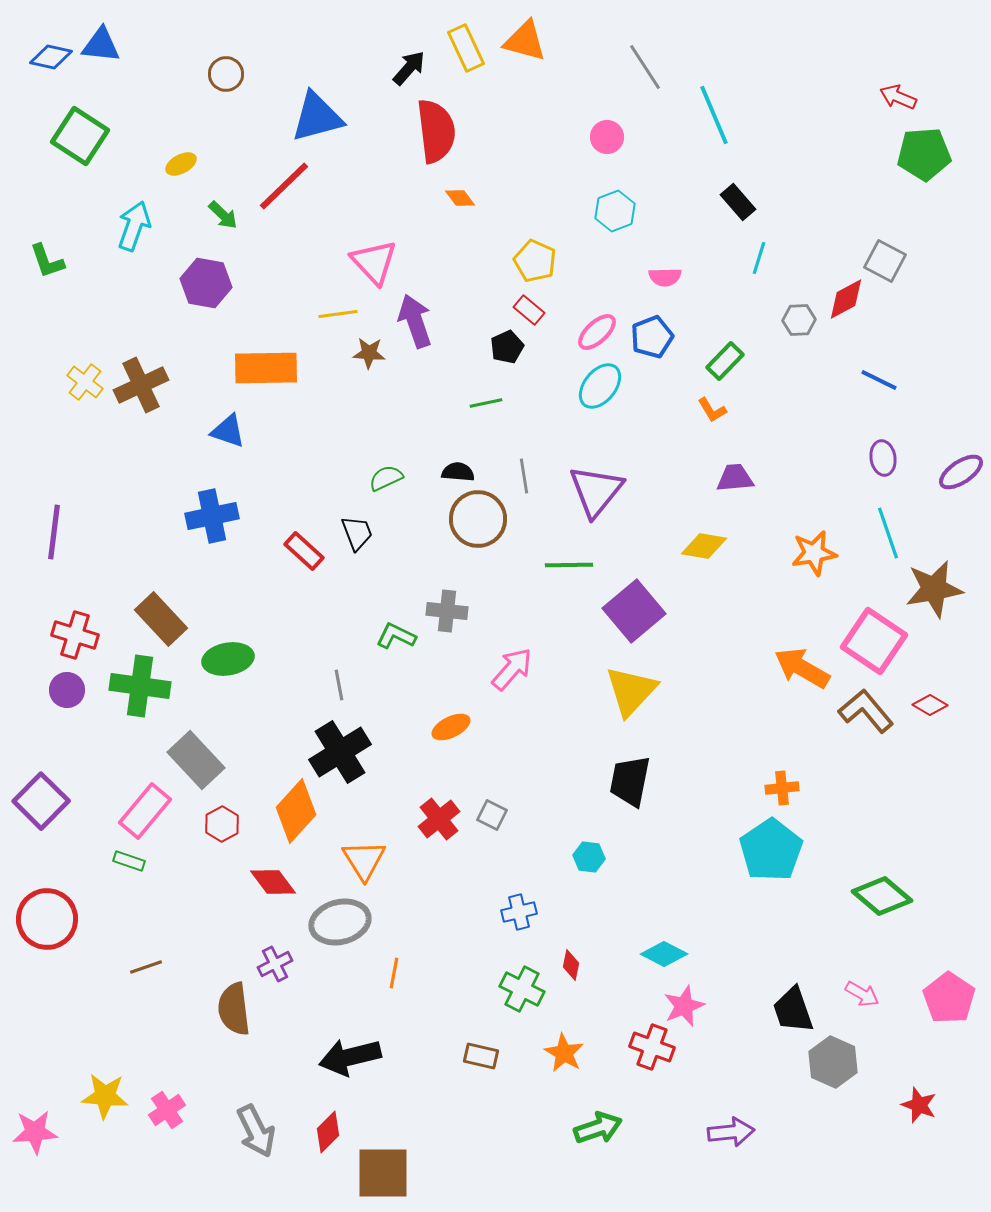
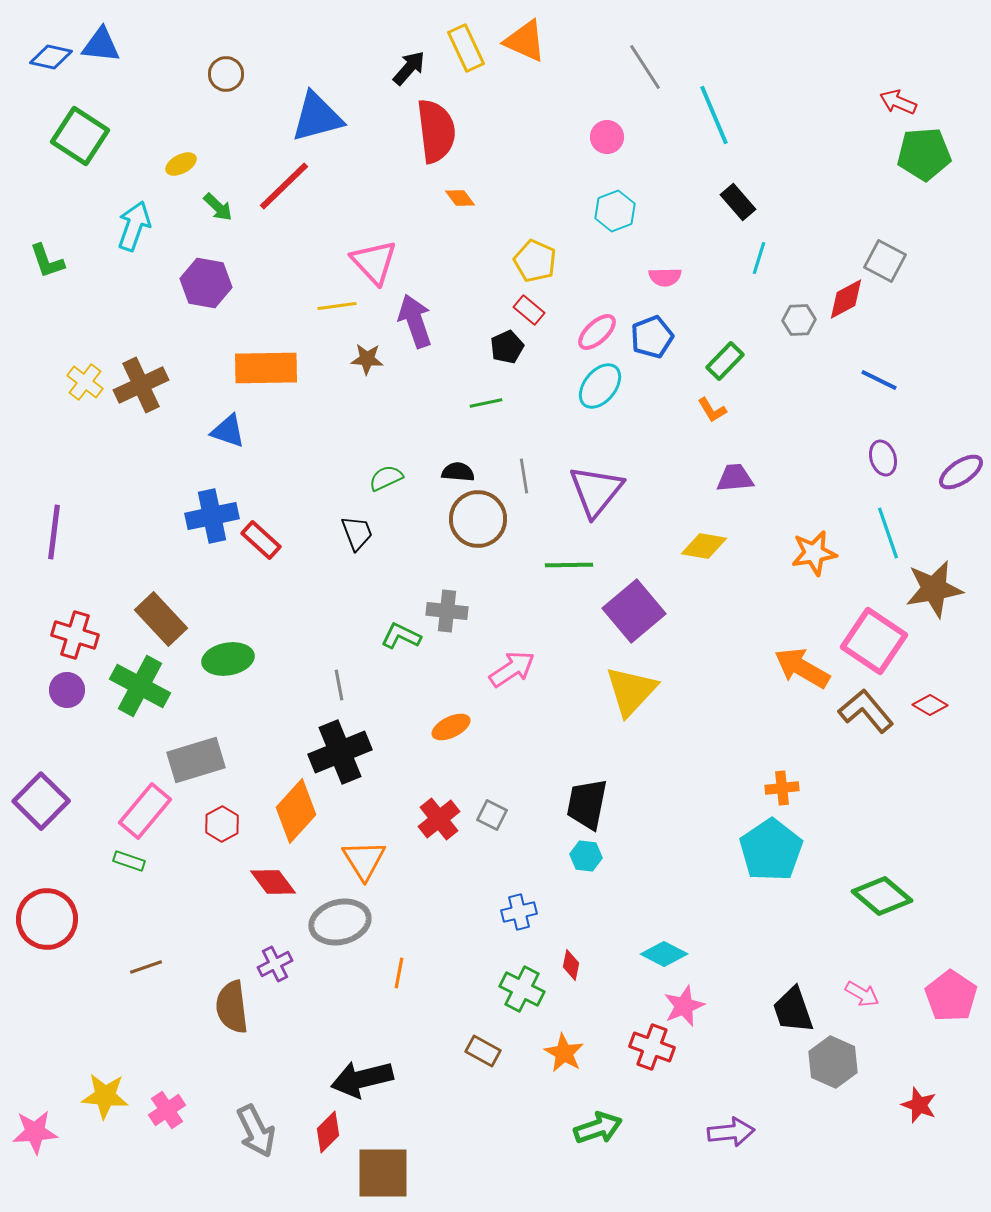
orange triangle at (525, 41): rotated 9 degrees clockwise
red arrow at (898, 97): moved 5 px down
green arrow at (223, 215): moved 5 px left, 8 px up
yellow line at (338, 314): moved 1 px left, 8 px up
brown star at (369, 353): moved 2 px left, 6 px down
purple ellipse at (883, 458): rotated 8 degrees counterclockwise
red rectangle at (304, 551): moved 43 px left, 11 px up
green L-shape at (396, 636): moved 5 px right
pink arrow at (512, 669): rotated 15 degrees clockwise
green cross at (140, 686): rotated 20 degrees clockwise
black cross at (340, 752): rotated 10 degrees clockwise
gray rectangle at (196, 760): rotated 64 degrees counterclockwise
black trapezoid at (630, 781): moved 43 px left, 23 px down
cyan hexagon at (589, 857): moved 3 px left, 1 px up
orange line at (394, 973): moved 5 px right
pink pentagon at (949, 998): moved 2 px right, 2 px up
brown semicircle at (234, 1009): moved 2 px left, 2 px up
brown rectangle at (481, 1056): moved 2 px right, 5 px up; rotated 16 degrees clockwise
black arrow at (350, 1057): moved 12 px right, 22 px down
